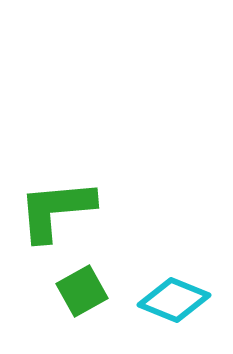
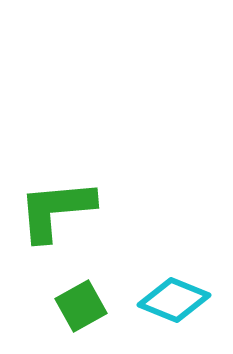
green square: moved 1 px left, 15 px down
